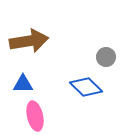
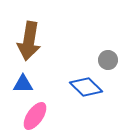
brown arrow: rotated 108 degrees clockwise
gray circle: moved 2 px right, 3 px down
pink ellipse: rotated 48 degrees clockwise
